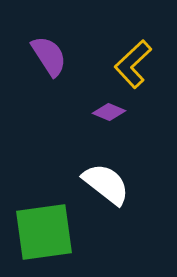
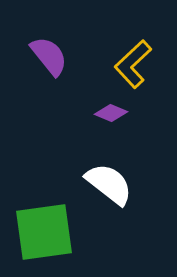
purple semicircle: rotated 6 degrees counterclockwise
purple diamond: moved 2 px right, 1 px down
white semicircle: moved 3 px right
